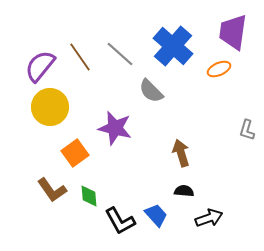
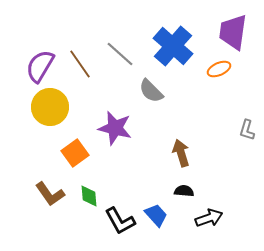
brown line: moved 7 px down
purple semicircle: rotated 8 degrees counterclockwise
brown L-shape: moved 2 px left, 4 px down
